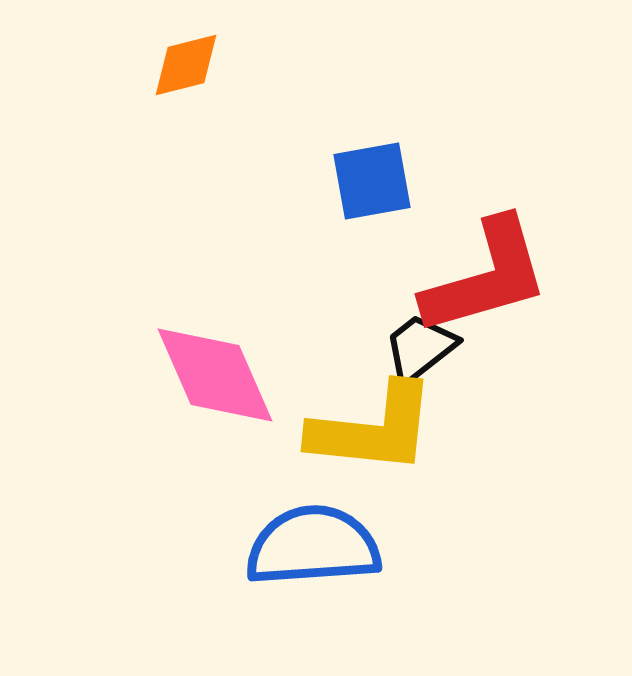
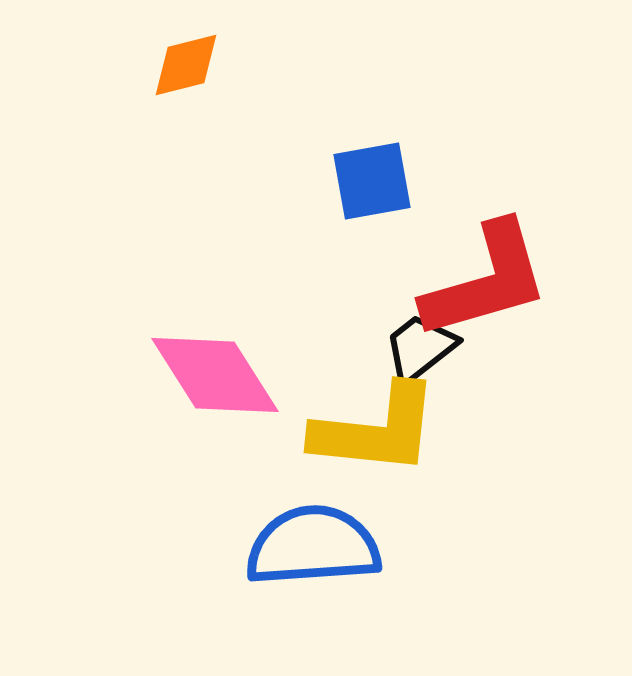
red L-shape: moved 4 px down
pink diamond: rotated 9 degrees counterclockwise
yellow L-shape: moved 3 px right, 1 px down
